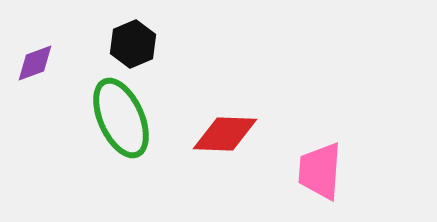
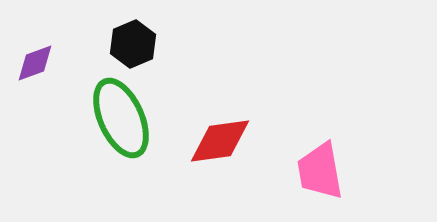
red diamond: moved 5 px left, 7 px down; rotated 10 degrees counterclockwise
pink trapezoid: rotated 14 degrees counterclockwise
